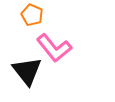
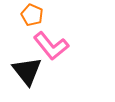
pink L-shape: moved 3 px left, 2 px up
